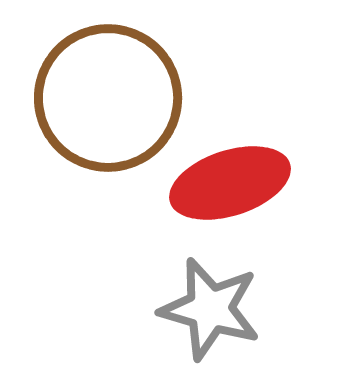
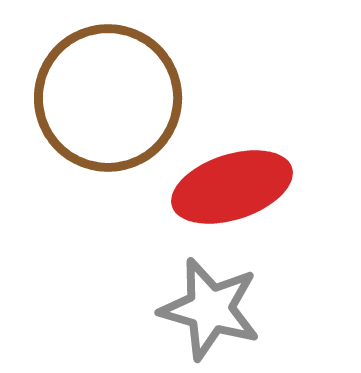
red ellipse: moved 2 px right, 4 px down
